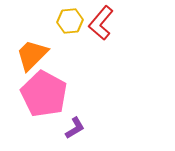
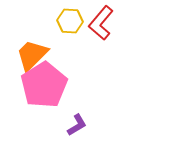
yellow hexagon: rotated 10 degrees clockwise
pink pentagon: moved 9 px up; rotated 12 degrees clockwise
purple L-shape: moved 2 px right, 3 px up
